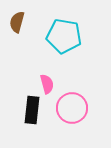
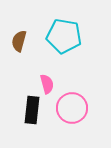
brown semicircle: moved 2 px right, 19 px down
